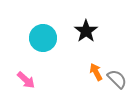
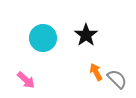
black star: moved 4 px down
